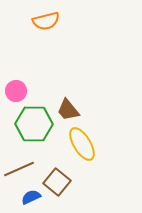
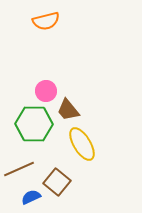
pink circle: moved 30 px right
